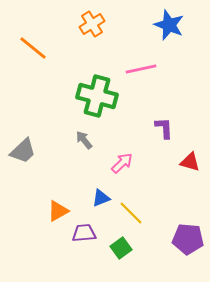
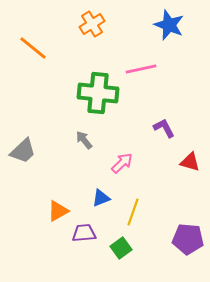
green cross: moved 1 px right, 3 px up; rotated 9 degrees counterclockwise
purple L-shape: rotated 25 degrees counterclockwise
yellow line: moved 2 px right, 1 px up; rotated 64 degrees clockwise
